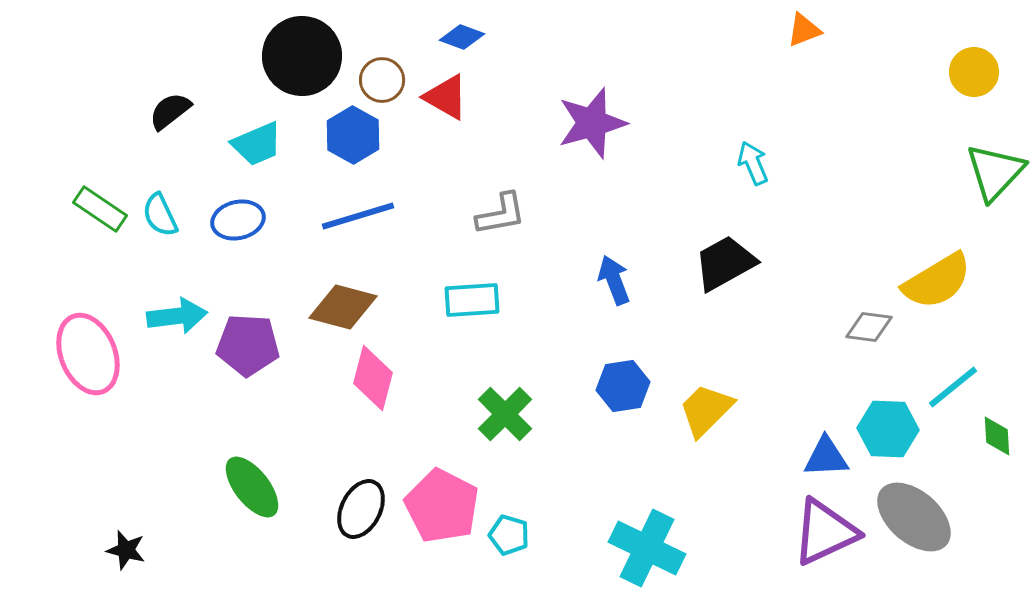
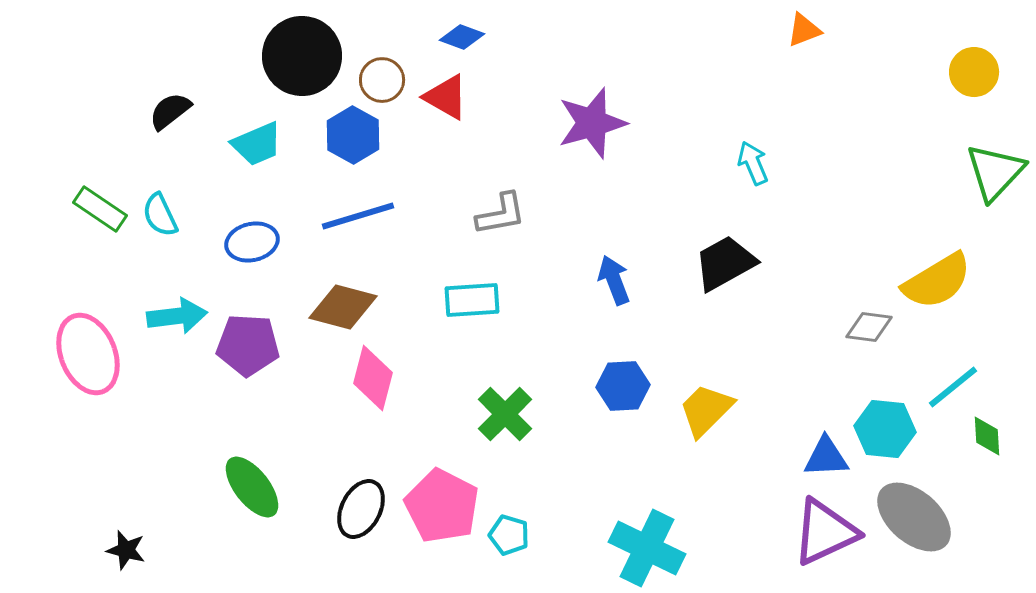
blue ellipse at (238, 220): moved 14 px right, 22 px down
blue hexagon at (623, 386): rotated 6 degrees clockwise
cyan hexagon at (888, 429): moved 3 px left; rotated 4 degrees clockwise
green diamond at (997, 436): moved 10 px left
